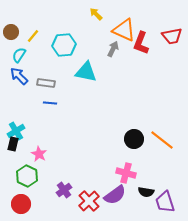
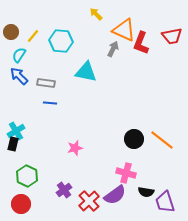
cyan hexagon: moved 3 px left, 4 px up; rotated 10 degrees clockwise
pink star: moved 36 px right, 6 px up; rotated 28 degrees clockwise
